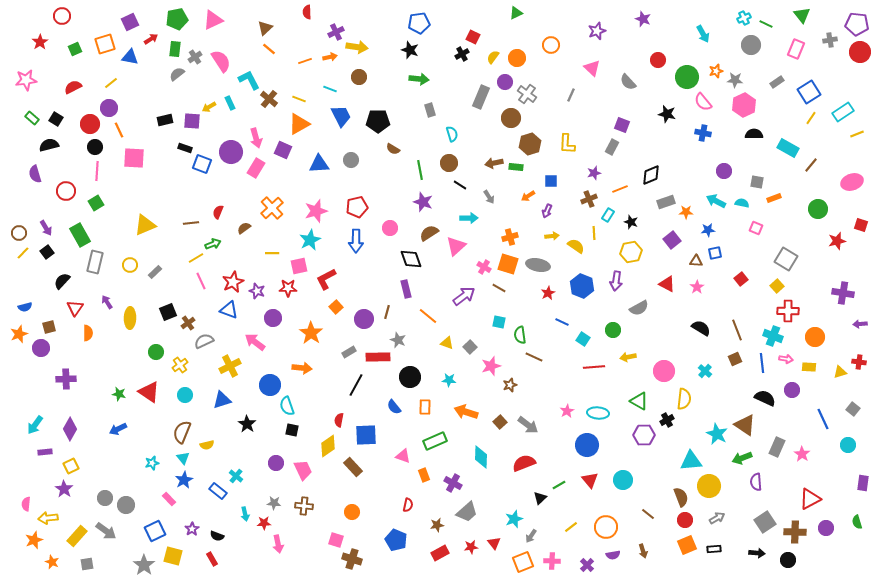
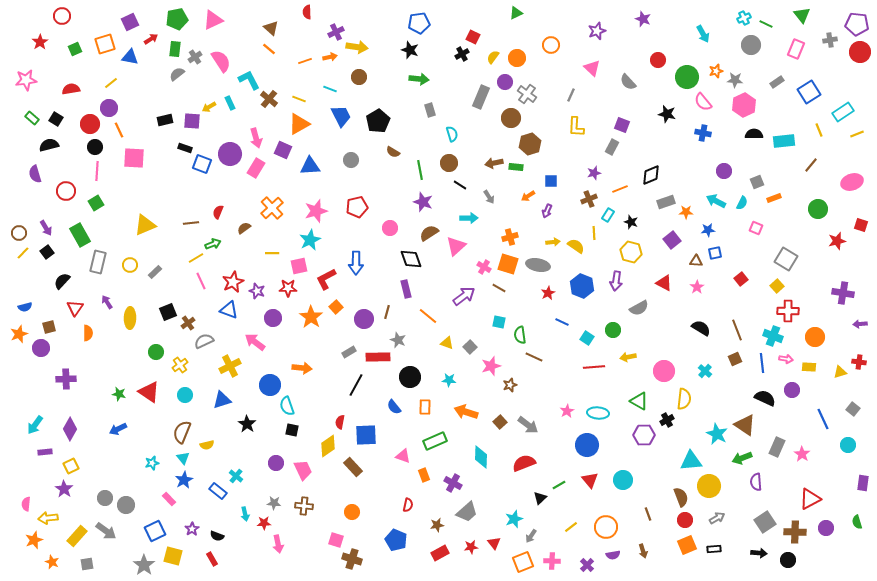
brown triangle at (265, 28): moved 6 px right; rotated 35 degrees counterclockwise
red semicircle at (73, 87): moved 2 px left, 2 px down; rotated 18 degrees clockwise
yellow line at (811, 118): moved 8 px right, 12 px down; rotated 56 degrees counterclockwise
black pentagon at (378, 121): rotated 30 degrees counterclockwise
yellow L-shape at (567, 144): moved 9 px right, 17 px up
cyan rectangle at (788, 148): moved 4 px left, 7 px up; rotated 35 degrees counterclockwise
brown semicircle at (393, 149): moved 3 px down
purple circle at (231, 152): moved 1 px left, 2 px down
blue triangle at (319, 164): moved 9 px left, 2 px down
gray square at (757, 182): rotated 32 degrees counterclockwise
cyan semicircle at (742, 203): rotated 104 degrees clockwise
yellow arrow at (552, 236): moved 1 px right, 6 px down
blue arrow at (356, 241): moved 22 px down
yellow hexagon at (631, 252): rotated 25 degrees clockwise
gray rectangle at (95, 262): moved 3 px right
red triangle at (667, 284): moved 3 px left, 1 px up
orange star at (311, 333): moved 16 px up
cyan square at (583, 339): moved 4 px right, 1 px up
red semicircle at (339, 420): moved 1 px right, 2 px down
brown line at (648, 514): rotated 32 degrees clockwise
black arrow at (757, 553): moved 2 px right
